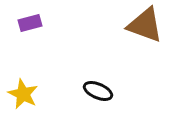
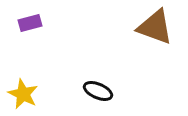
brown triangle: moved 10 px right, 2 px down
